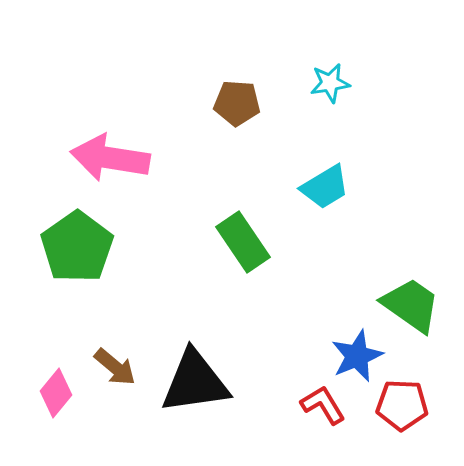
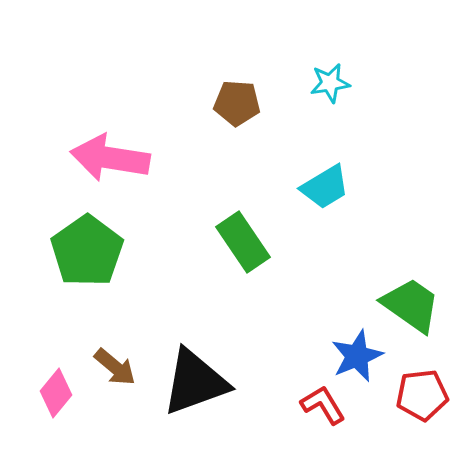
green pentagon: moved 10 px right, 4 px down
black triangle: rotated 12 degrees counterclockwise
red pentagon: moved 20 px right, 10 px up; rotated 9 degrees counterclockwise
